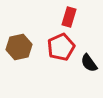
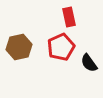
red rectangle: rotated 30 degrees counterclockwise
